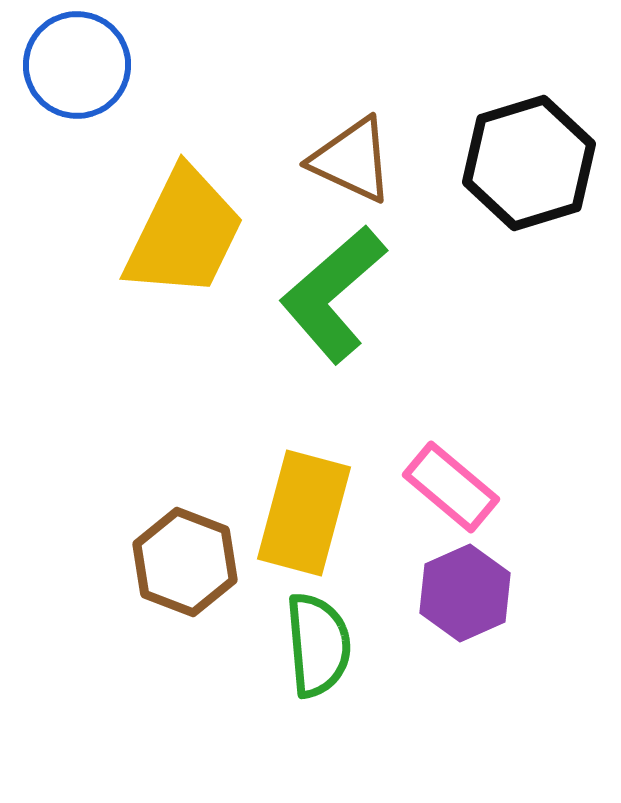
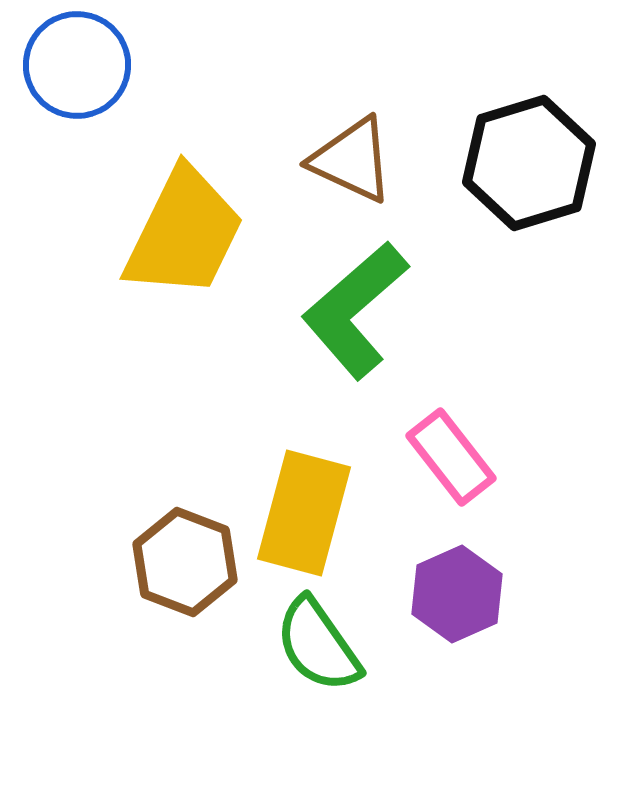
green L-shape: moved 22 px right, 16 px down
pink rectangle: moved 30 px up; rotated 12 degrees clockwise
purple hexagon: moved 8 px left, 1 px down
green semicircle: rotated 150 degrees clockwise
